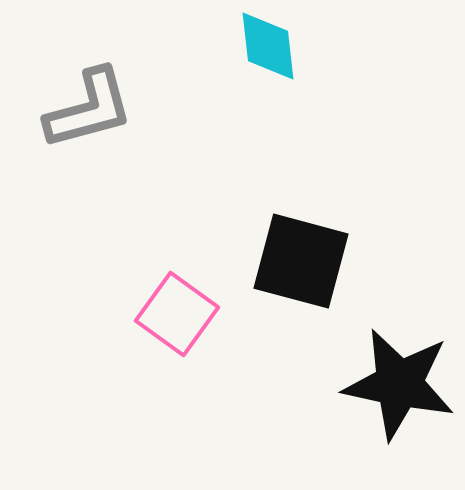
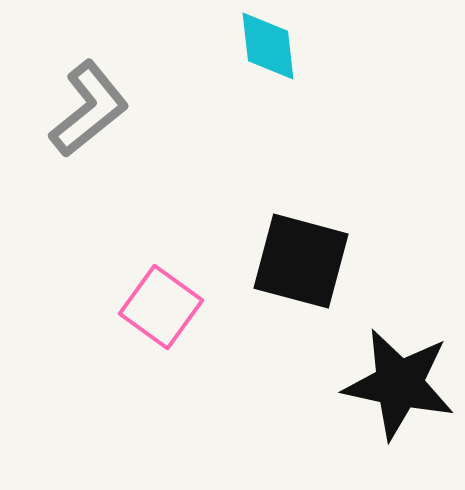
gray L-shape: rotated 24 degrees counterclockwise
pink square: moved 16 px left, 7 px up
